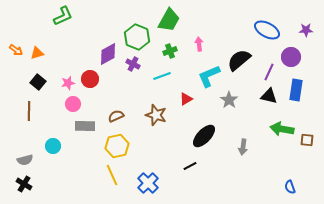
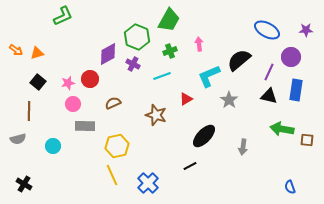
brown semicircle: moved 3 px left, 13 px up
gray semicircle: moved 7 px left, 21 px up
